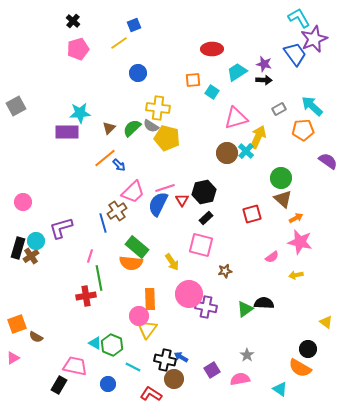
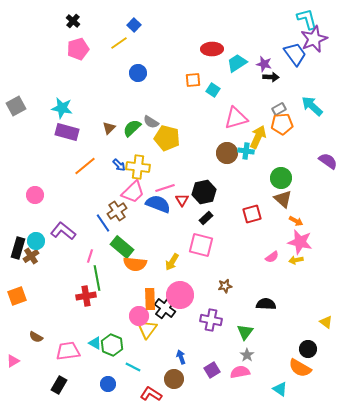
cyan L-shape at (299, 18): moved 8 px right, 1 px down; rotated 15 degrees clockwise
blue square at (134, 25): rotated 24 degrees counterclockwise
cyan trapezoid at (237, 72): moved 9 px up
black arrow at (264, 80): moved 7 px right, 3 px up
cyan square at (212, 92): moved 1 px right, 2 px up
yellow cross at (158, 108): moved 20 px left, 59 px down
cyan star at (80, 113): moved 18 px left, 5 px up; rotated 15 degrees clockwise
gray semicircle at (151, 126): moved 4 px up
orange pentagon at (303, 130): moved 21 px left, 6 px up
purple rectangle at (67, 132): rotated 15 degrees clockwise
cyan cross at (246, 151): rotated 35 degrees counterclockwise
orange line at (105, 158): moved 20 px left, 8 px down
pink circle at (23, 202): moved 12 px right, 7 px up
blue semicircle at (158, 204): rotated 85 degrees clockwise
orange arrow at (296, 218): moved 3 px down; rotated 56 degrees clockwise
blue line at (103, 223): rotated 18 degrees counterclockwise
purple L-shape at (61, 228): moved 2 px right, 3 px down; rotated 55 degrees clockwise
green rectangle at (137, 247): moved 15 px left
yellow arrow at (172, 262): rotated 66 degrees clockwise
orange semicircle at (131, 263): moved 4 px right, 1 px down
brown star at (225, 271): moved 15 px down
yellow arrow at (296, 275): moved 15 px up
green line at (99, 278): moved 2 px left
pink circle at (189, 294): moved 9 px left, 1 px down
black semicircle at (264, 303): moved 2 px right, 1 px down
purple cross at (206, 307): moved 5 px right, 13 px down
green triangle at (245, 309): moved 23 px down; rotated 18 degrees counterclockwise
orange square at (17, 324): moved 28 px up
blue arrow at (181, 357): rotated 40 degrees clockwise
pink triangle at (13, 358): moved 3 px down
black cross at (165, 360): moved 52 px up; rotated 25 degrees clockwise
pink trapezoid at (75, 366): moved 7 px left, 15 px up; rotated 20 degrees counterclockwise
pink semicircle at (240, 379): moved 7 px up
